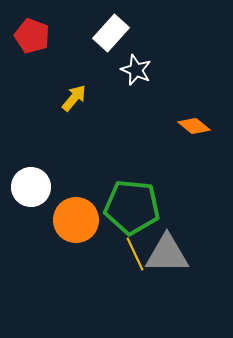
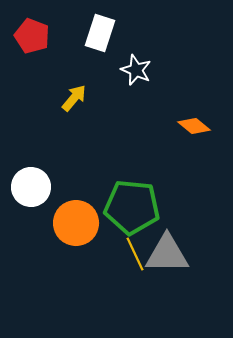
white rectangle: moved 11 px left; rotated 24 degrees counterclockwise
orange circle: moved 3 px down
